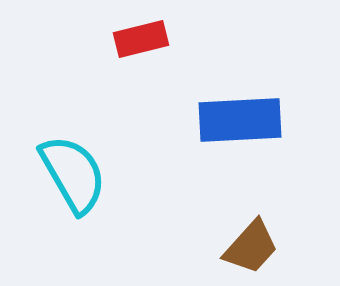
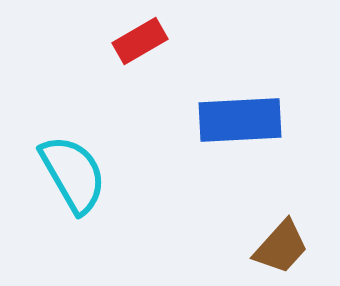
red rectangle: moved 1 px left, 2 px down; rotated 16 degrees counterclockwise
brown trapezoid: moved 30 px right
